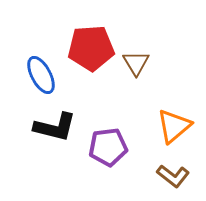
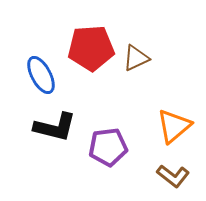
brown triangle: moved 5 px up; rotated 36 degrees clockwise
